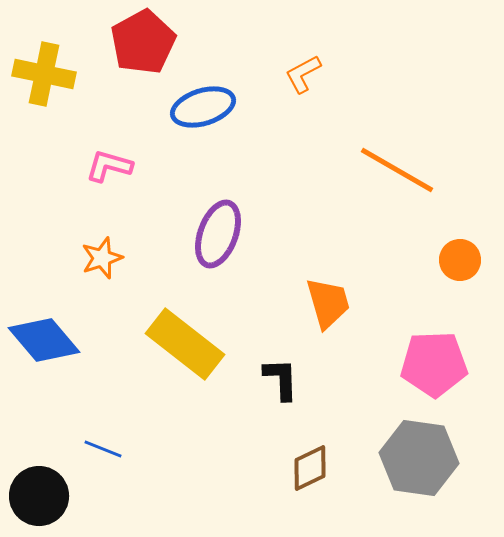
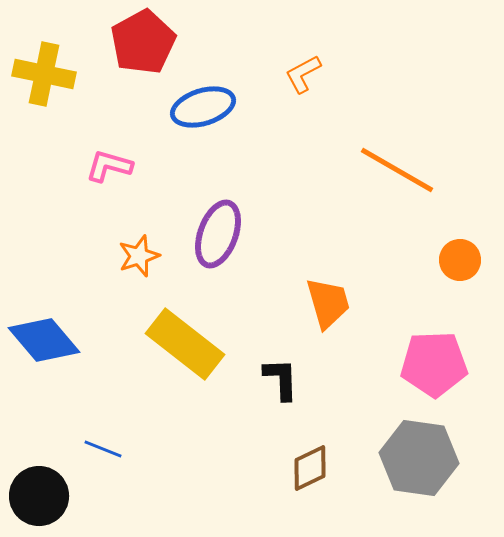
orange star: moved 37 px right, 2 px up
